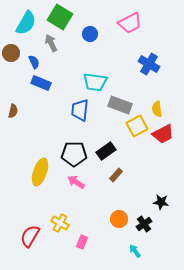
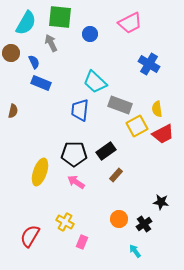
green square: rotated 25 degrees counterclockwise
cyan trapezoid: rotated 35 degrees clockwise
yellow cross: moved 5 px right, 1 px up
